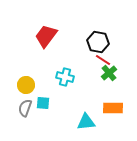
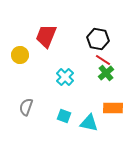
red trapezoid: rotated 15 degrees counterclockwise
black hexagon: moved 3 px up
green cross: moved 3 px left
cyan cross: rotated 30 degrees clockwise
yellow circle: moved 6 px left, 30 px up
cyan square: moved 21 px right, 13 px down; rotated 16 degrees clockwise
gray semicircle: moved 1 px right, 1 px up
cyan triangle: moved 3 px right, 1 px down; rotated 18 degrees clockwise
